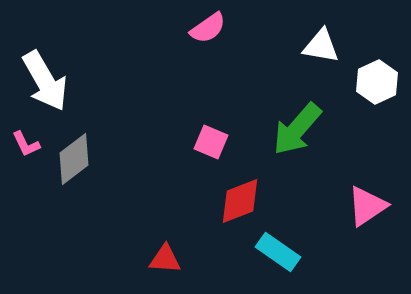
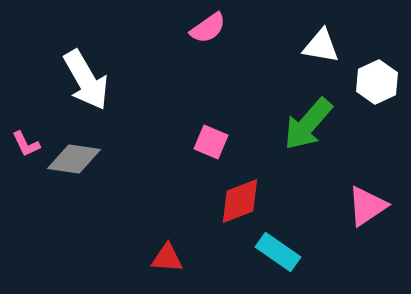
white arrow: moved 41 px right, 1 px up
green arrow: moved 11 px right, 5 px up
gray diamond: rotated 46 degrees clockwise
red triangle: moved 2 px right, 1 px up
